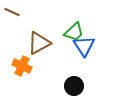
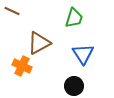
brown line: moved 1 px up
green trapezoid: moved 14 px up; rotated 30 degrees counterclockwise
blue triangle: moved 1 px left, 8 px down
